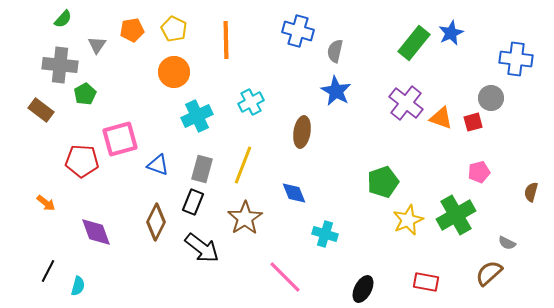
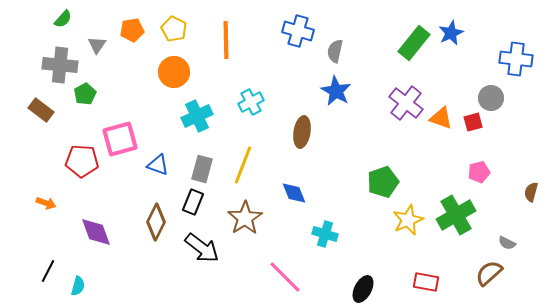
orange arrow at (46, 203): rotated 18 degrees counterclockwise
